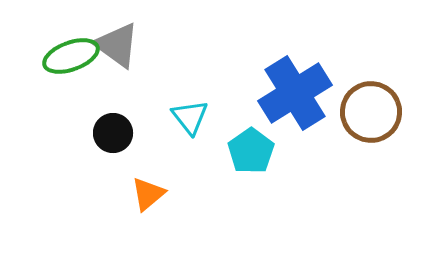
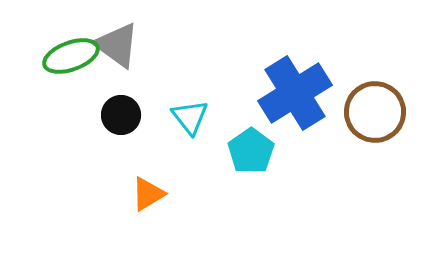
brown circle: moved 4 px right
black circle: moved 8 px right, 18 px up
orange triangle: rotated 9 degrees clockwise
